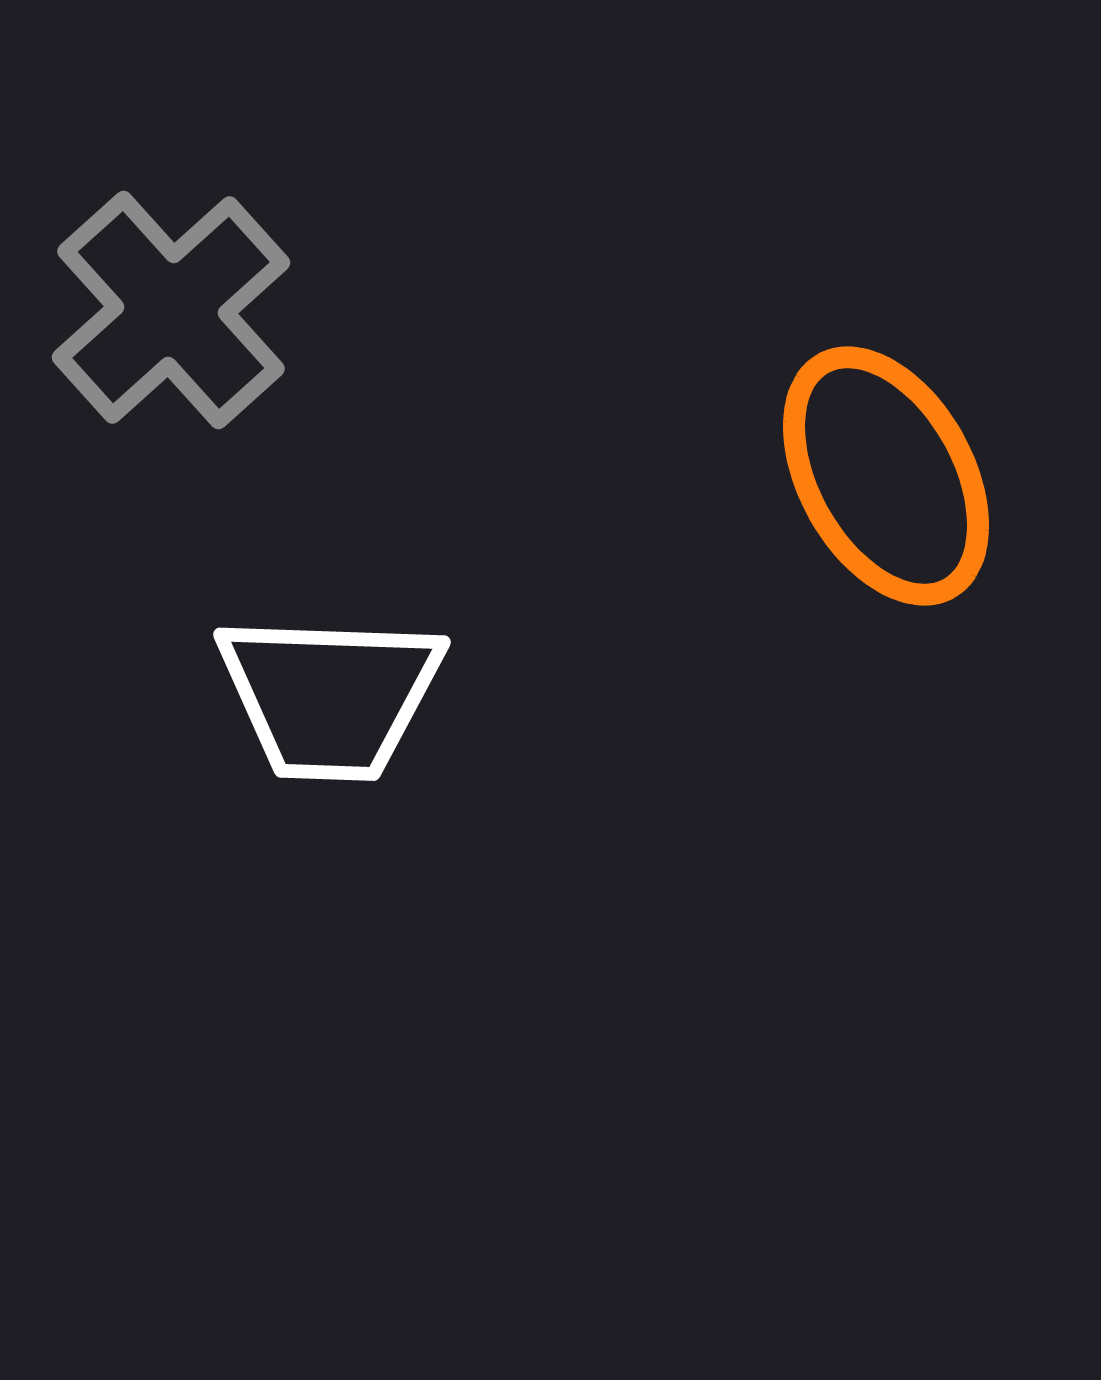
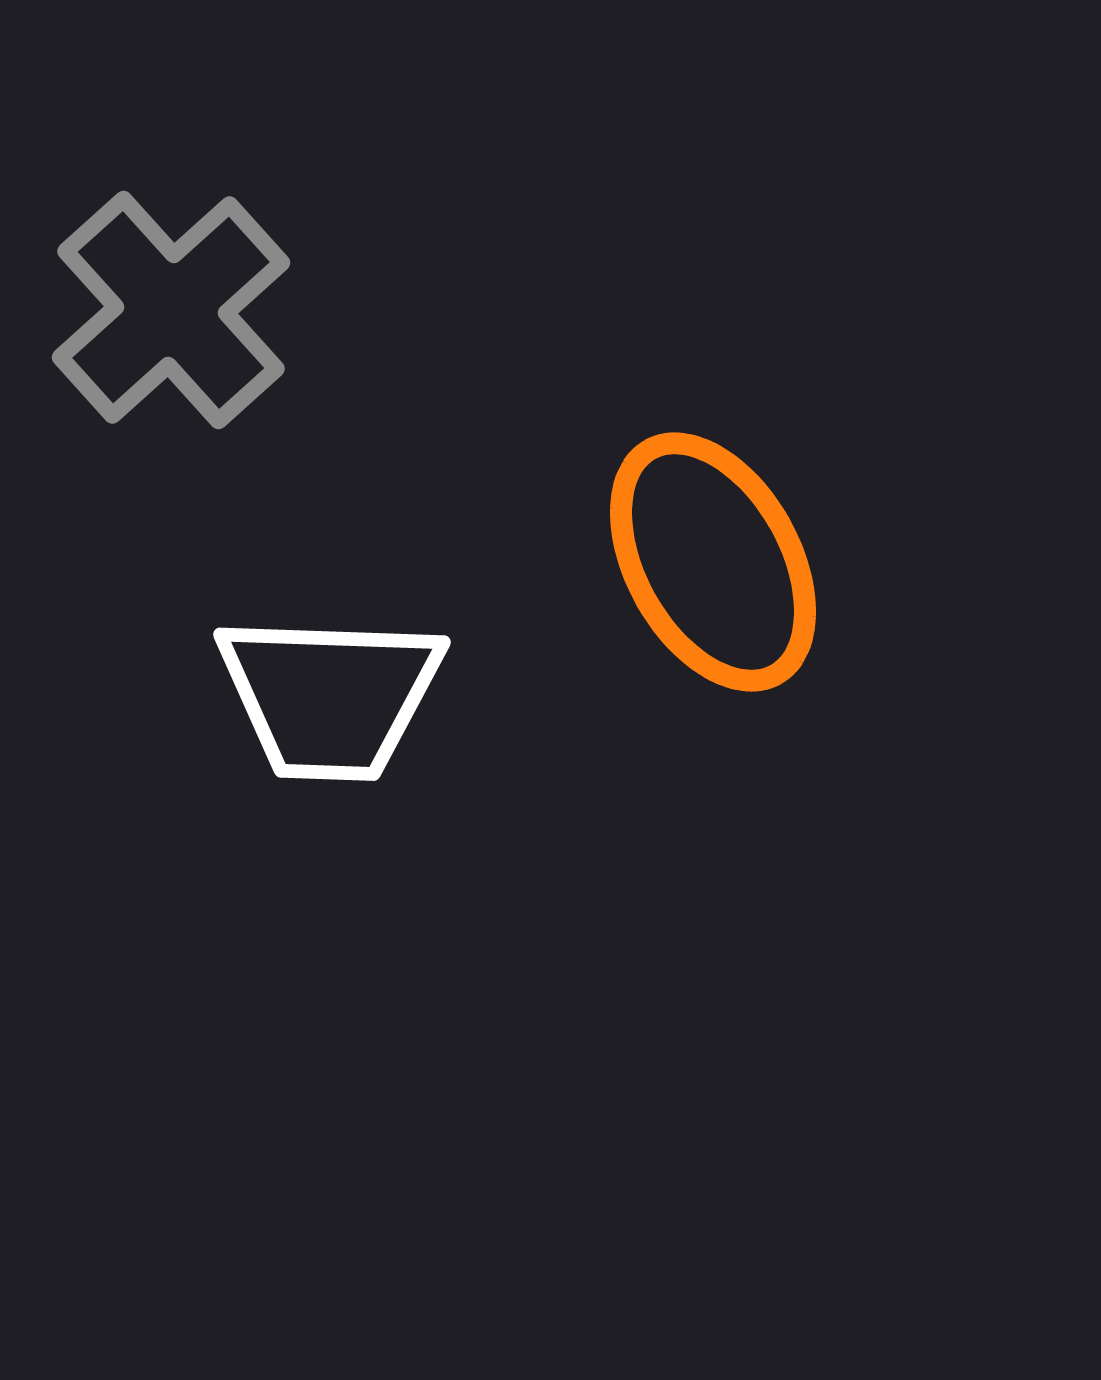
orange ellipse: moved 173 px left, 86 px down
